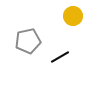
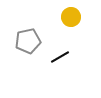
yellow circle: moved 2 px left, 1 px down
